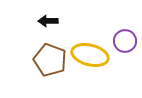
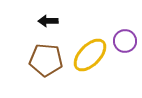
yellow ellipse: rotated 60 degrees counterclockwise
brown pentagon: moved 4 px left; rotated 16 degrees counterclockwise
